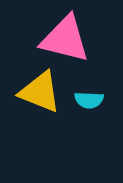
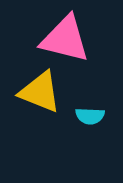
cyan semicircle: moved 1 px right, 16 px down
